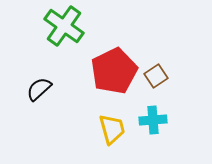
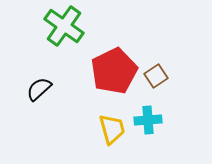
cyan cross: moved 5 px left
